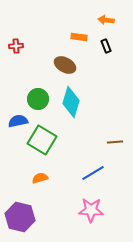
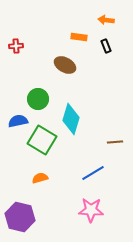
cyan diamond: moved 17 px down
